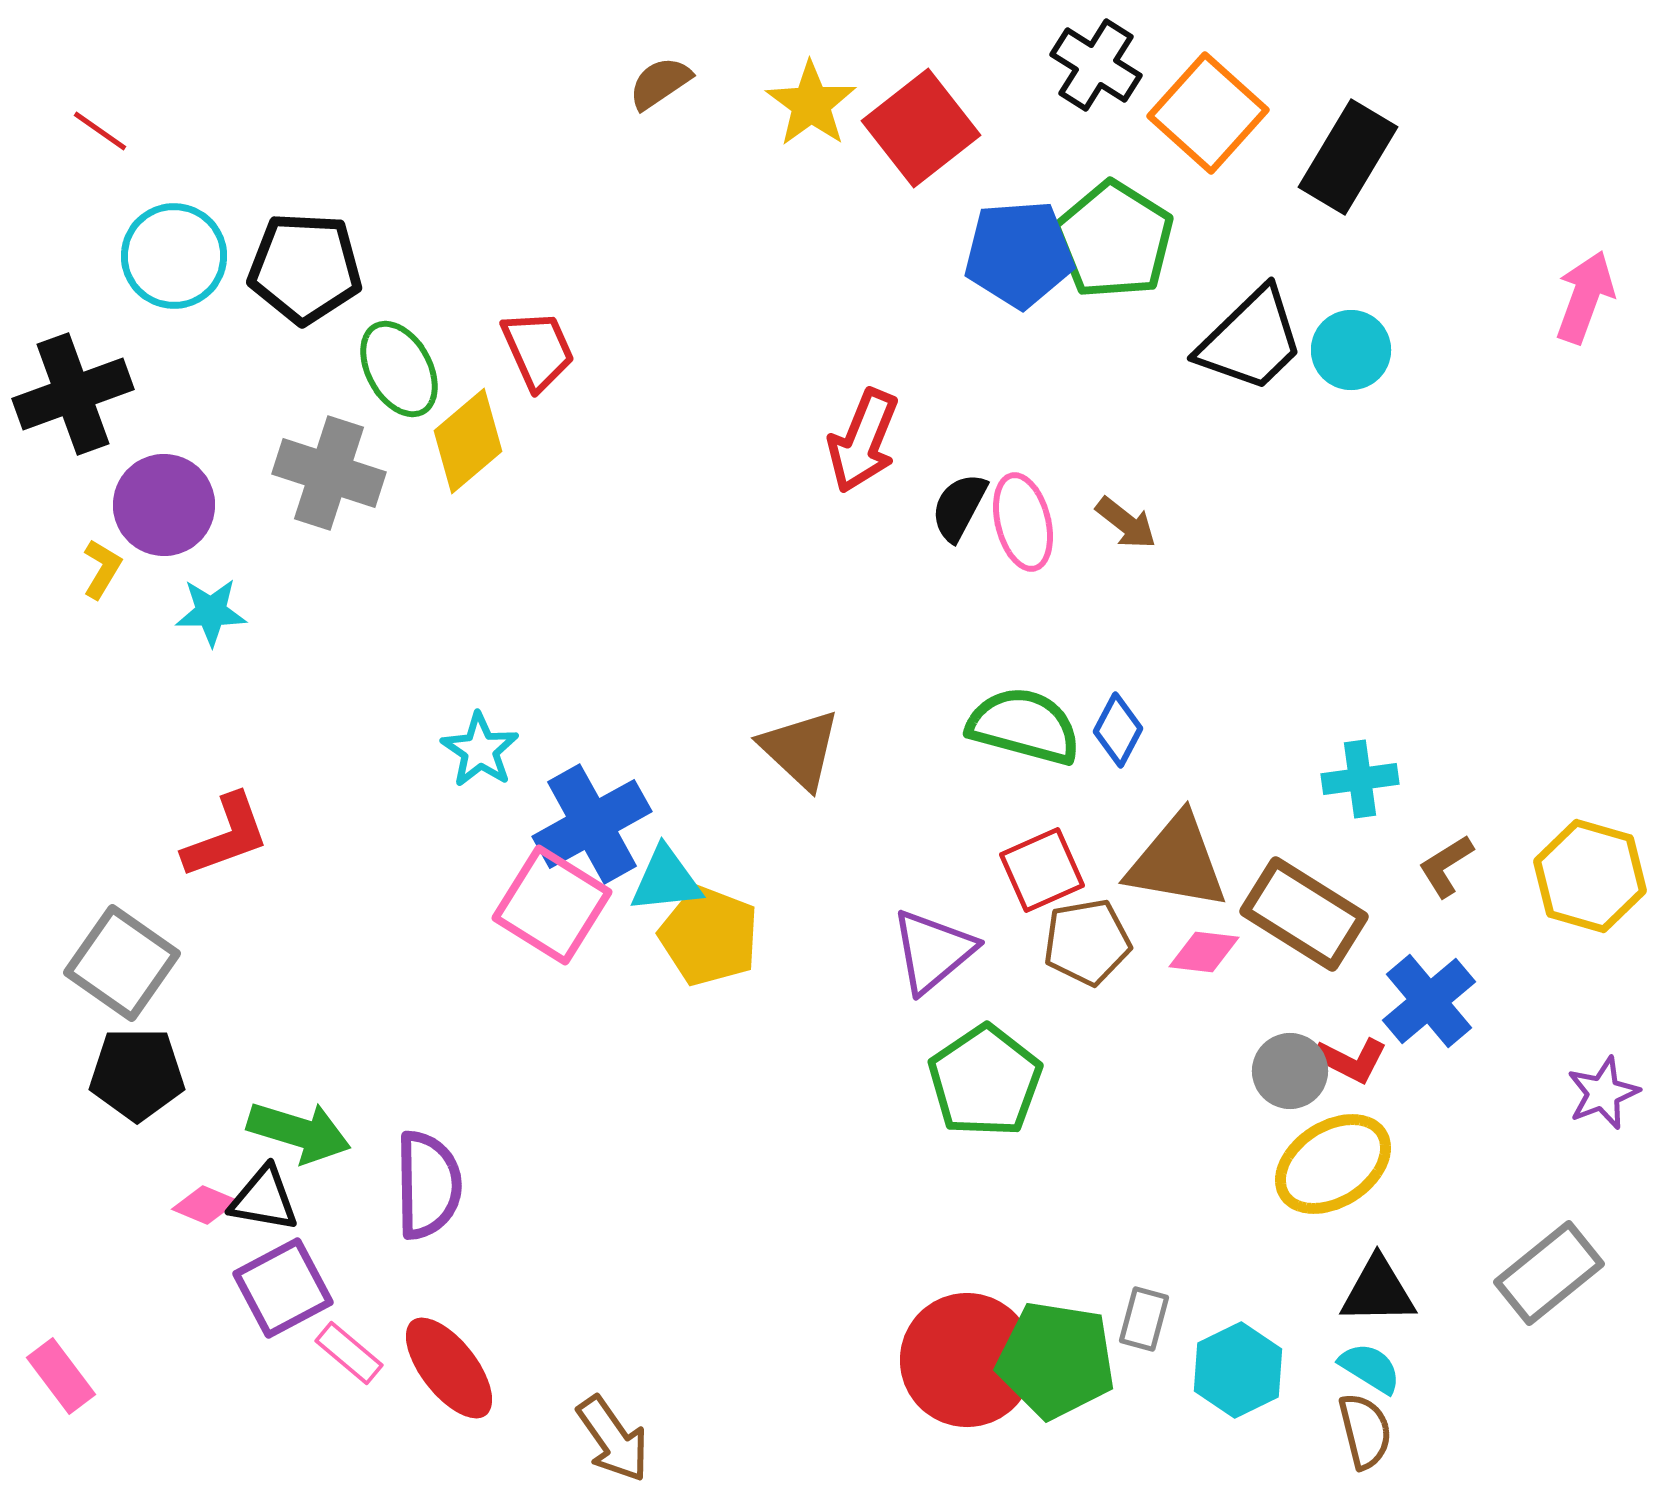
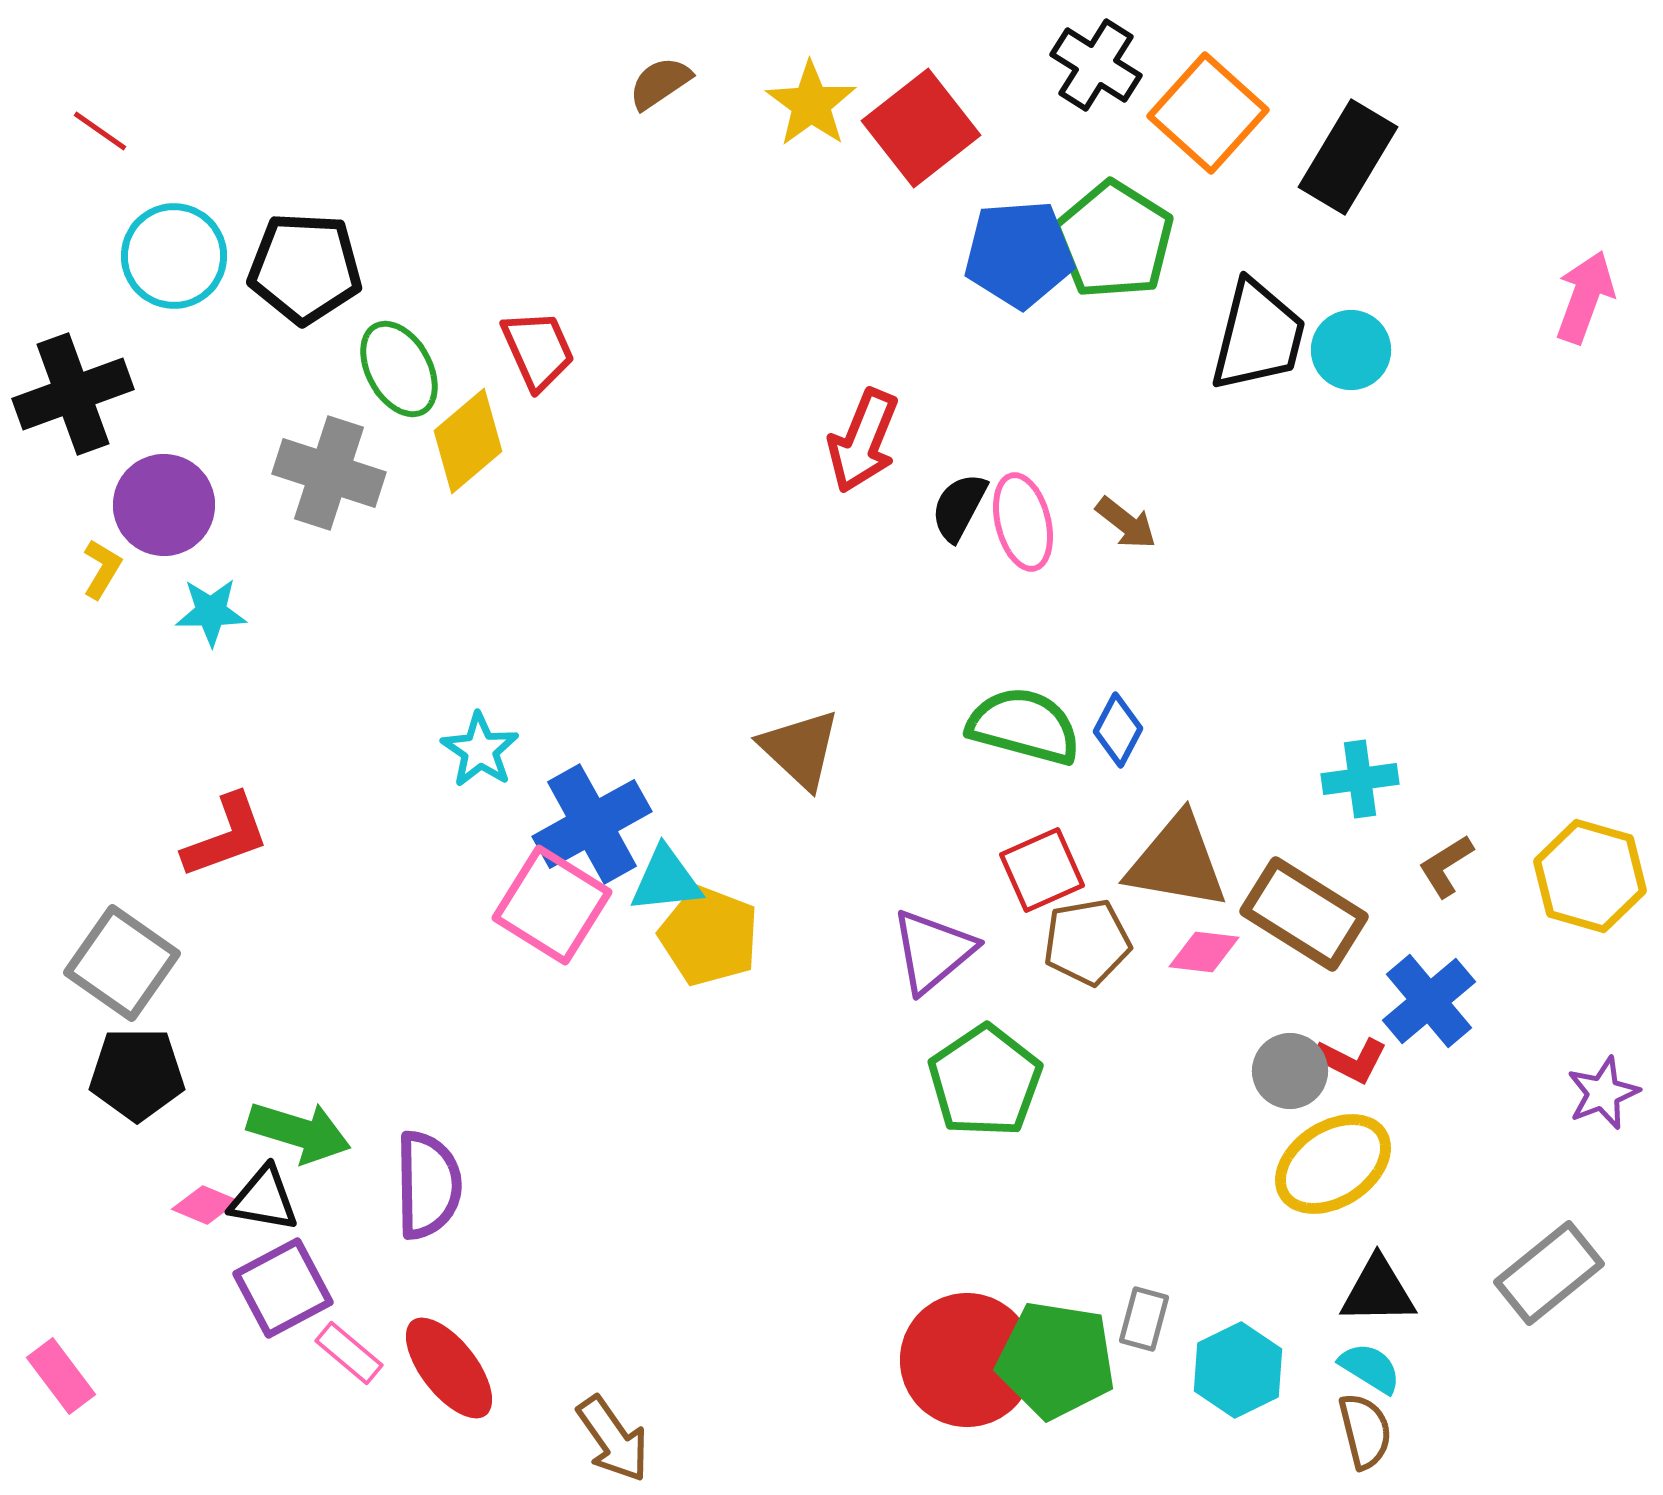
black trapezoid at (1251, 340): moved 7 px right, 4 px up; rotated 32 degrees counterclockwise
